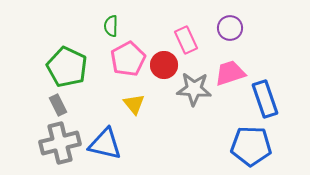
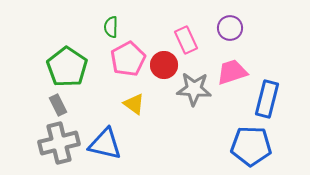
green semicircle: moved 1 px down
green pentagon: rotated 9 degrees clockwise
pink trapezoid: moved 2 px right, 1 px up
blue rectangle: moved 2 px right; rotated 33 degrees clockwise
yellow triangle: rotated 15 degrees counterclockwise
gray cross: moved 1 px left
